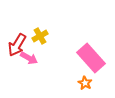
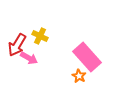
yellow cross: rotated 35 degrees counterclockwise
pink rectangle: moved 4 px left, 1 px up
orange star: moved 6 px left, 7 px up
